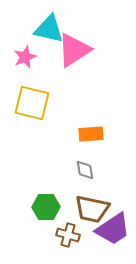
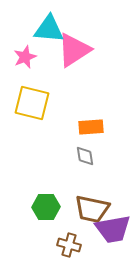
cyan triangle: rotated 8 degrees counterclockwise
orange rectangle: moved 7 px up
gray diamond: moved 14 px up
purple trapezoid: rotated 24 degrees clockwise
brown cross: moved 1 px right, 10 px down
